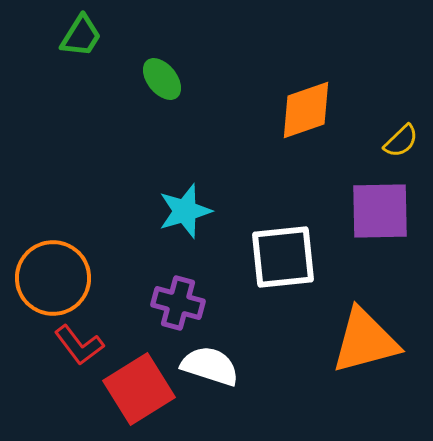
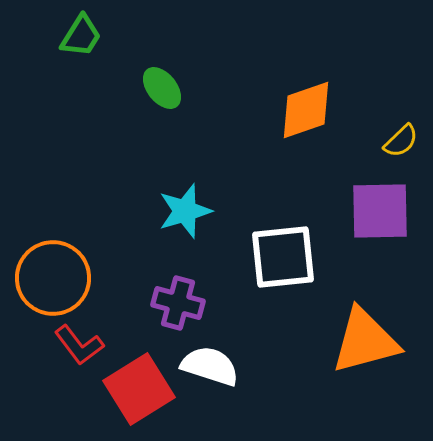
green ellipse: moved 9 px down
